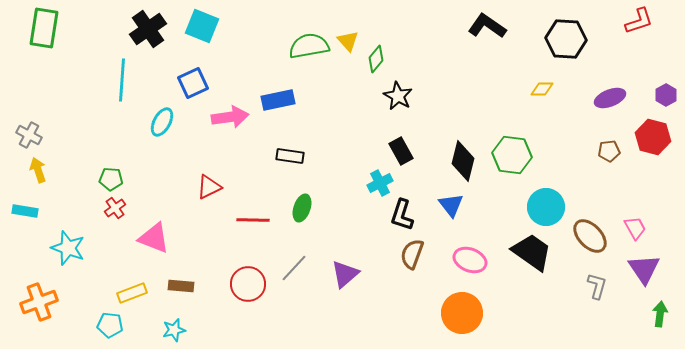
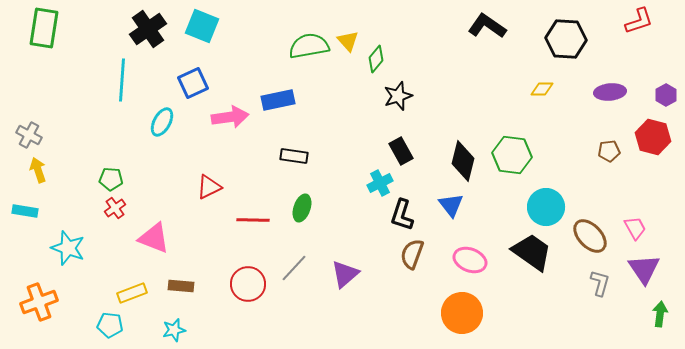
black star at (398, 96): rotated 24 degrees clockwise
purple ellipse at (610, 98): moved 6 px up; rotated 16 degrees clockwise
black rectangle at (290, 156): moved 4 px right
gray L-shape at (597, 286): moved 3 px right, 3 px up
